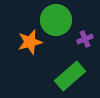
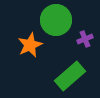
orange star: moved 3 px down; rotated 10 degrees counterclockwise
